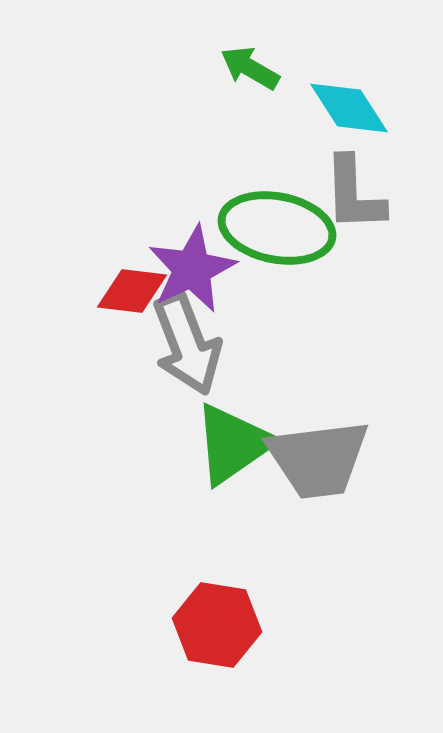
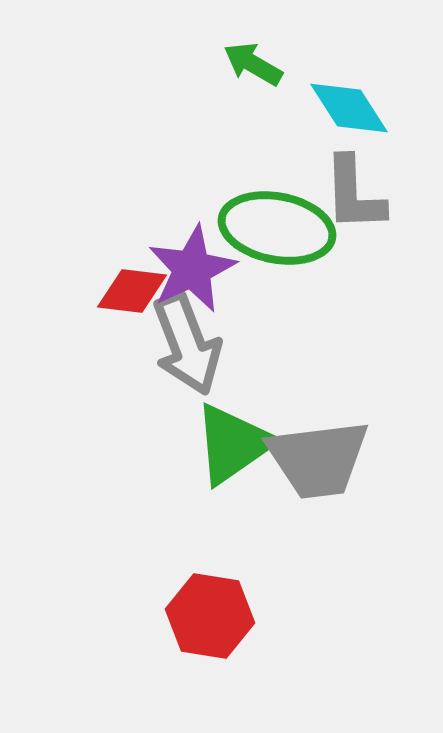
green arrow: moved 3 px right, 4 px up
red hexagon: moved 7 px left, 9 px up
